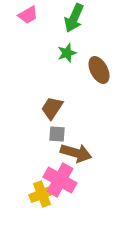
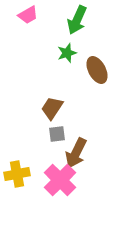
green arrow: moved 3 px right, 2 px down
brown ellipse: moved 2 px left
gray square: rotated 12 degrees counterclockwise
brown arrow: rotated 100 degrees clockwise
pink cross: rotated 16 degrees clockwise
yellow cross: moved 25 px left, 20 px up; rotated 10 degrees clockwise
